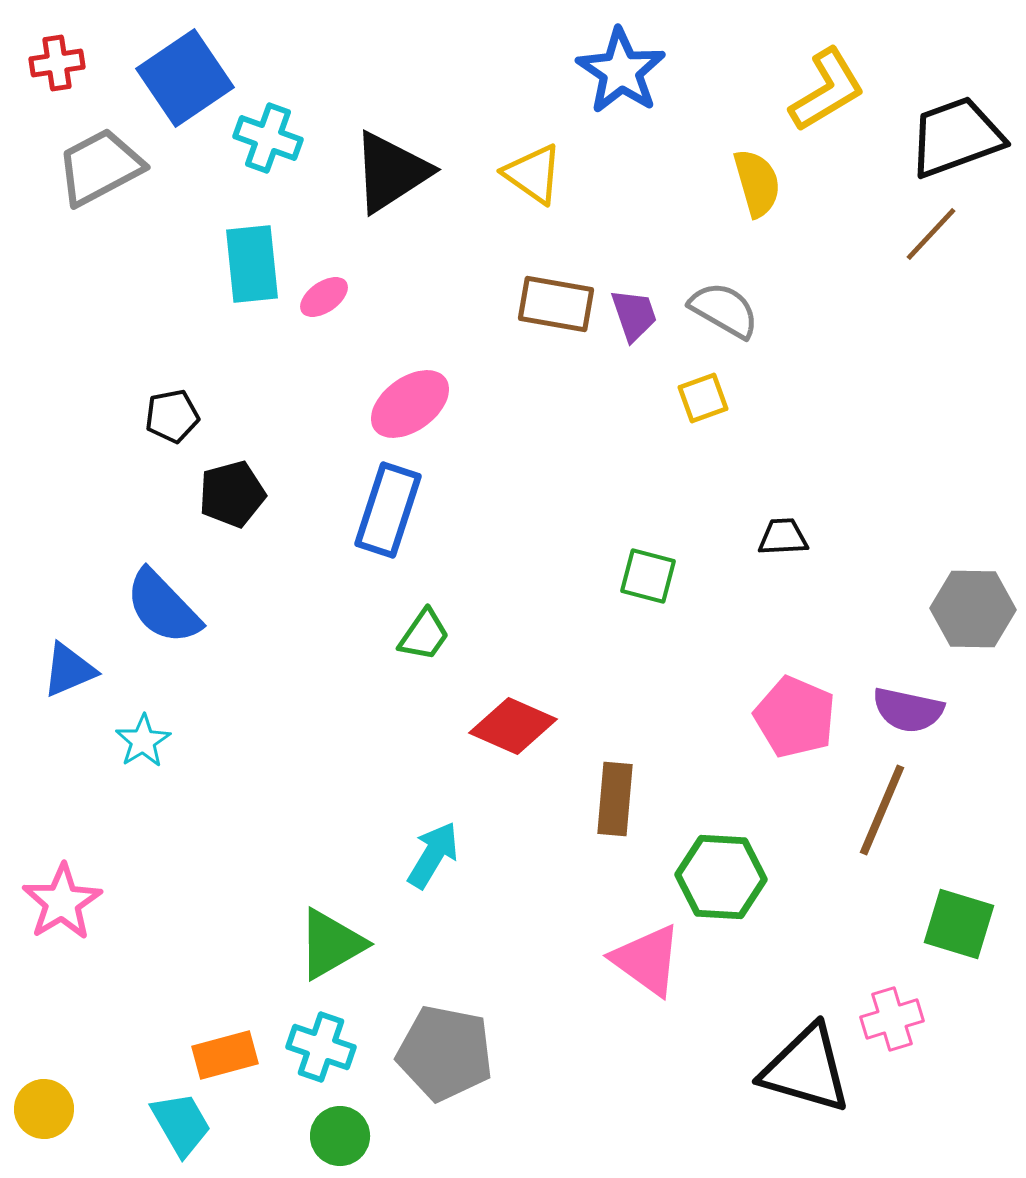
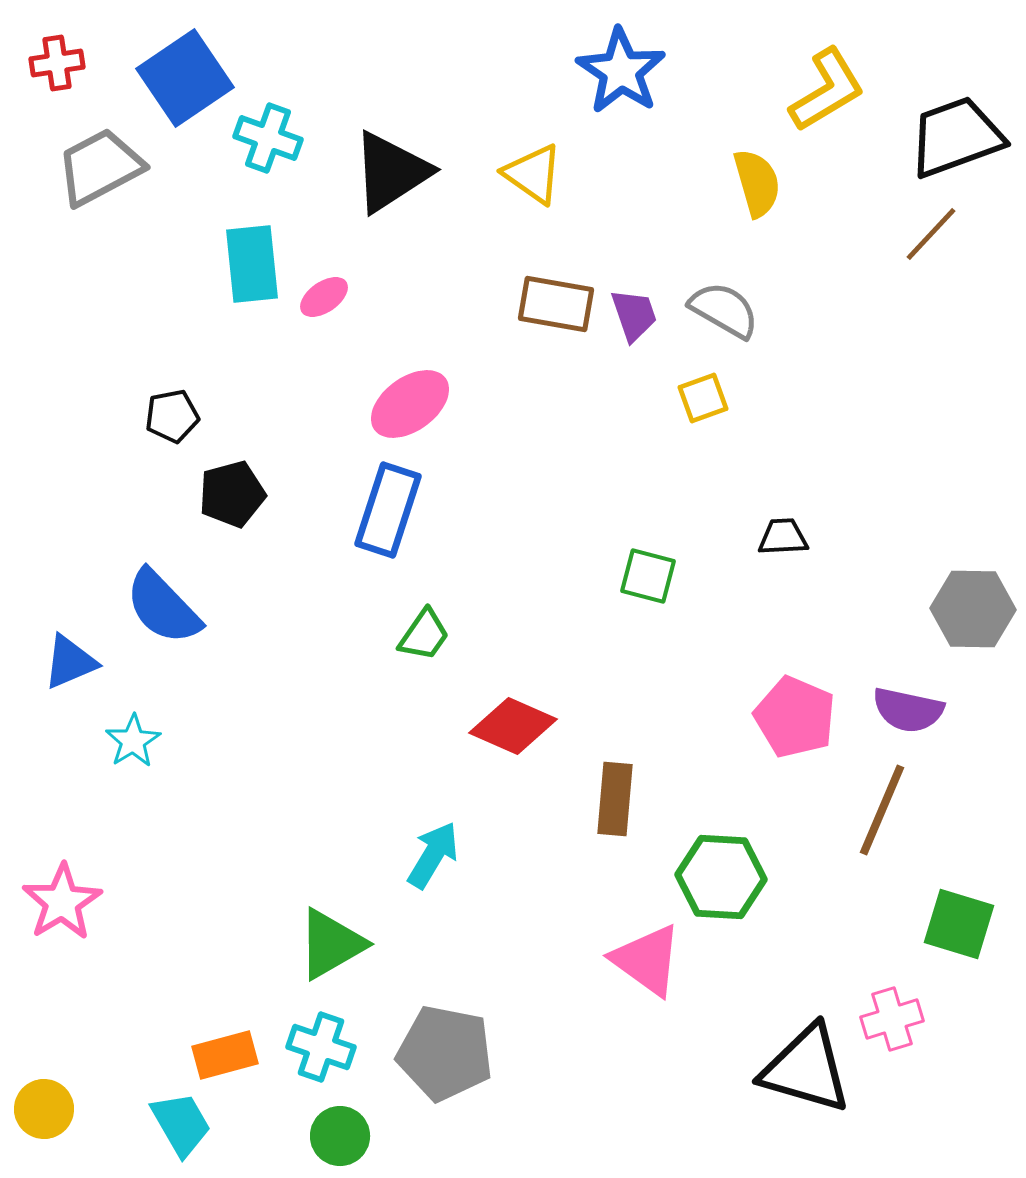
blue triangle at (69, 670): moved 1 px right, 8 px up
cyan star at (143, 741): moved 10 px left
